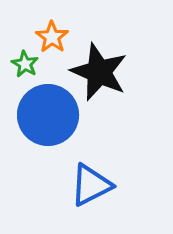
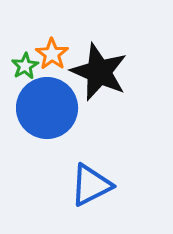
orange star: moved 17 px down
green star: moved 2 px down; rotated 12 degrees clockwise
blue circle: moved 1 px left, 7 px up
